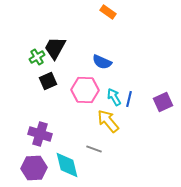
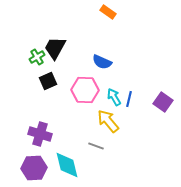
purple square: rotated 30 degrees counterclockwise
gray line: moved 2 px right, 3 px up
